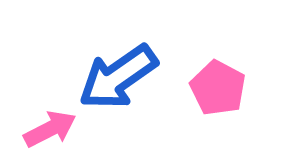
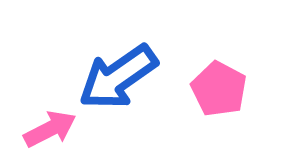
pink pentagon: moved 1 px right, 1 px down
